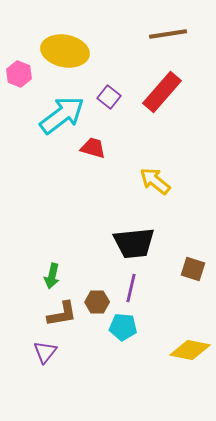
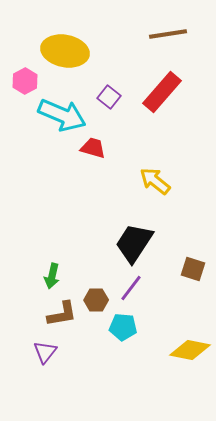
pink hexagon: moved 6 px right, 7 px down; rotated 10 degrees clockwise
cyan arrow: rotated 60 degrees clockwise
black trapezoid: rotated 129 degrees clockwise
purple line: rotated 24 degrees clockwise
brown hexagon: moved 1 px left, 2 px up
